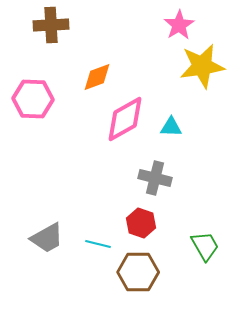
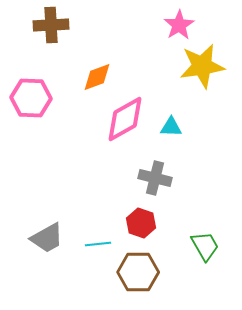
pink hexagon: moved 2 px left, 1 px up
cyan line: rotated 20 degrees counterclockwise
